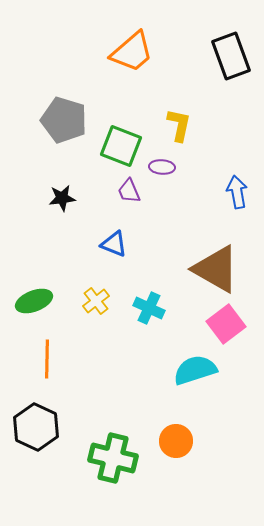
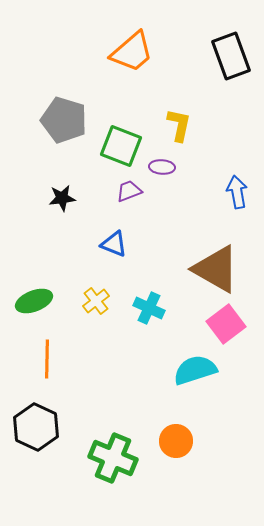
purple trapezoid: rotated 92 degrees clockwise
green cross: rotated 9 degrees clockwise
